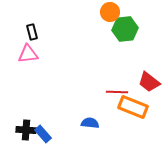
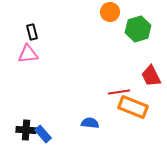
green hexagon: moved 13 px right; rotated 10 degrees counterclockwise
red trapezoid: moved 2 px right, 6 px up; rotated 25 degrees clockwise
red line: moved 2 px right; rotated 10 degrees counterclockwise
